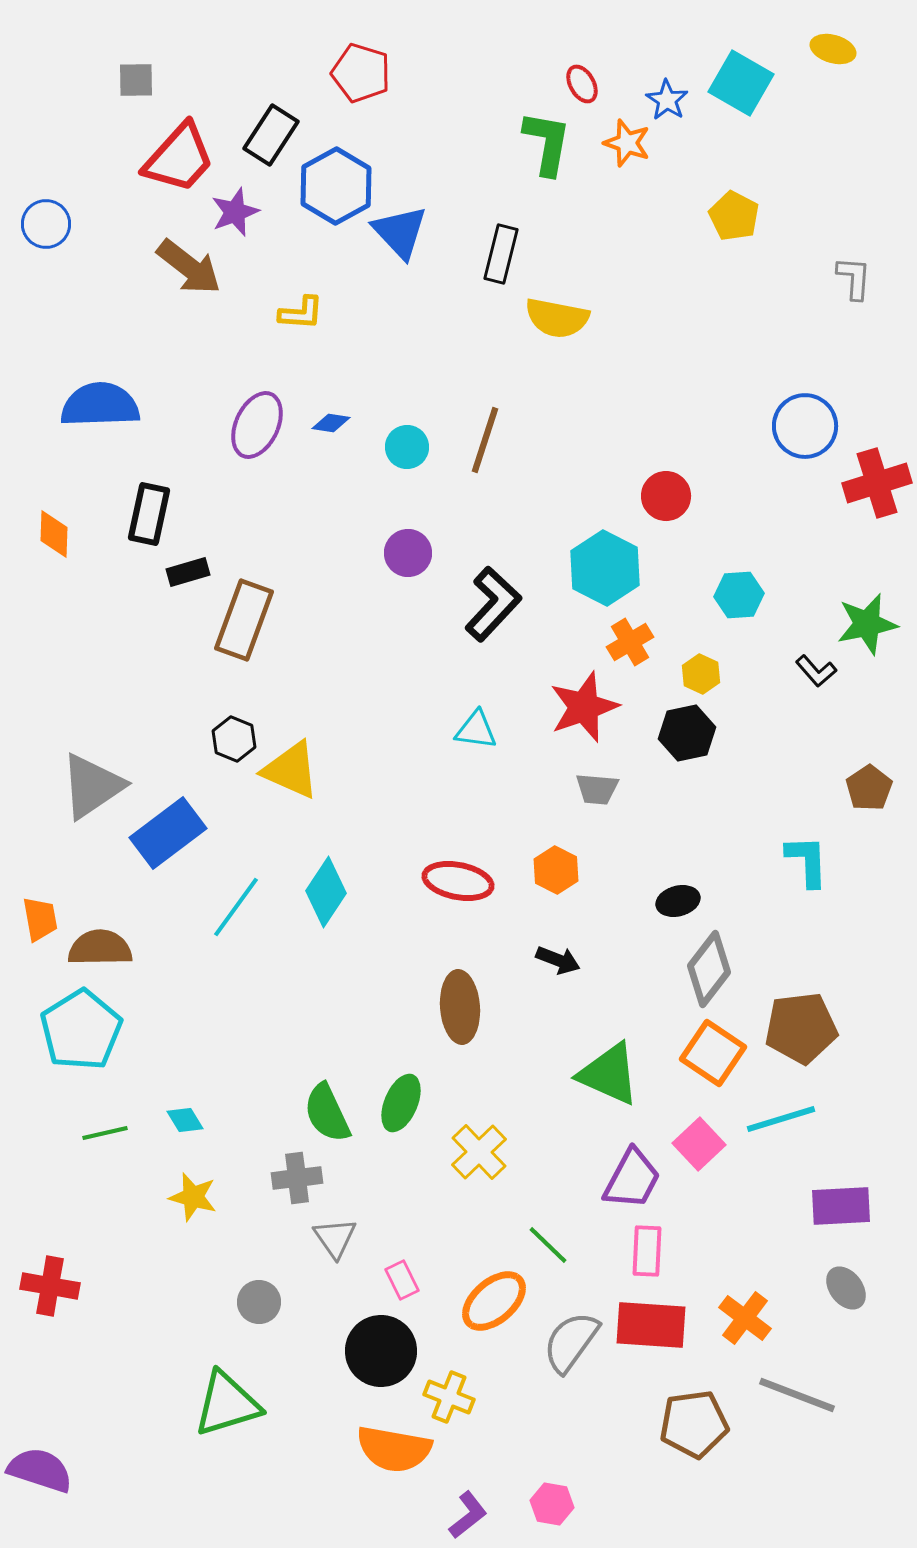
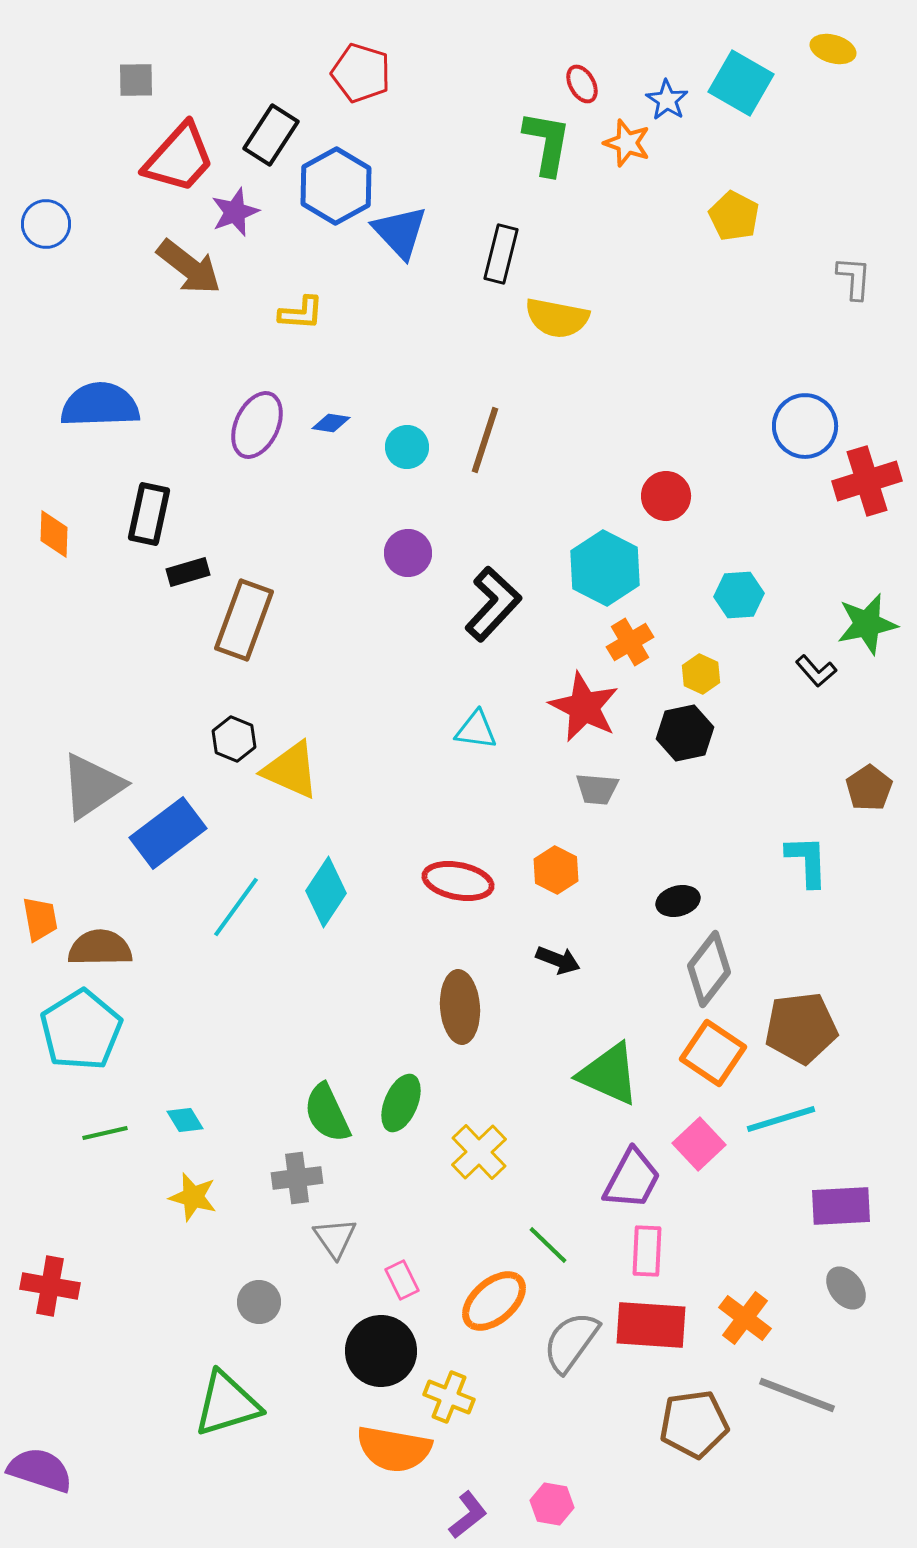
red cross at (877, 483): moved 10 px left, 2 px up
red star at (584, 707): rotated 26 degrees counterclockwise
black hexagon at (687, 733): moved 2 px left
